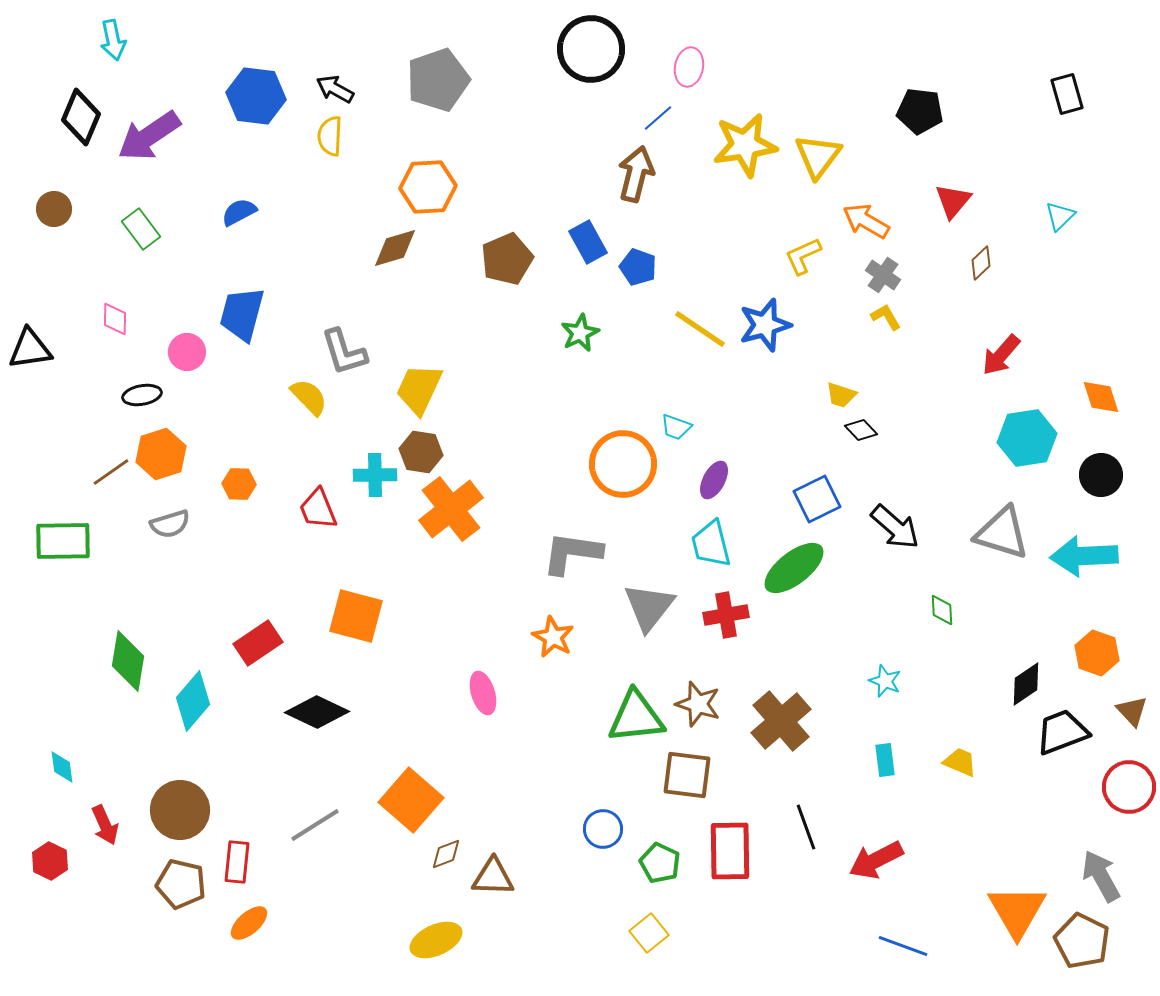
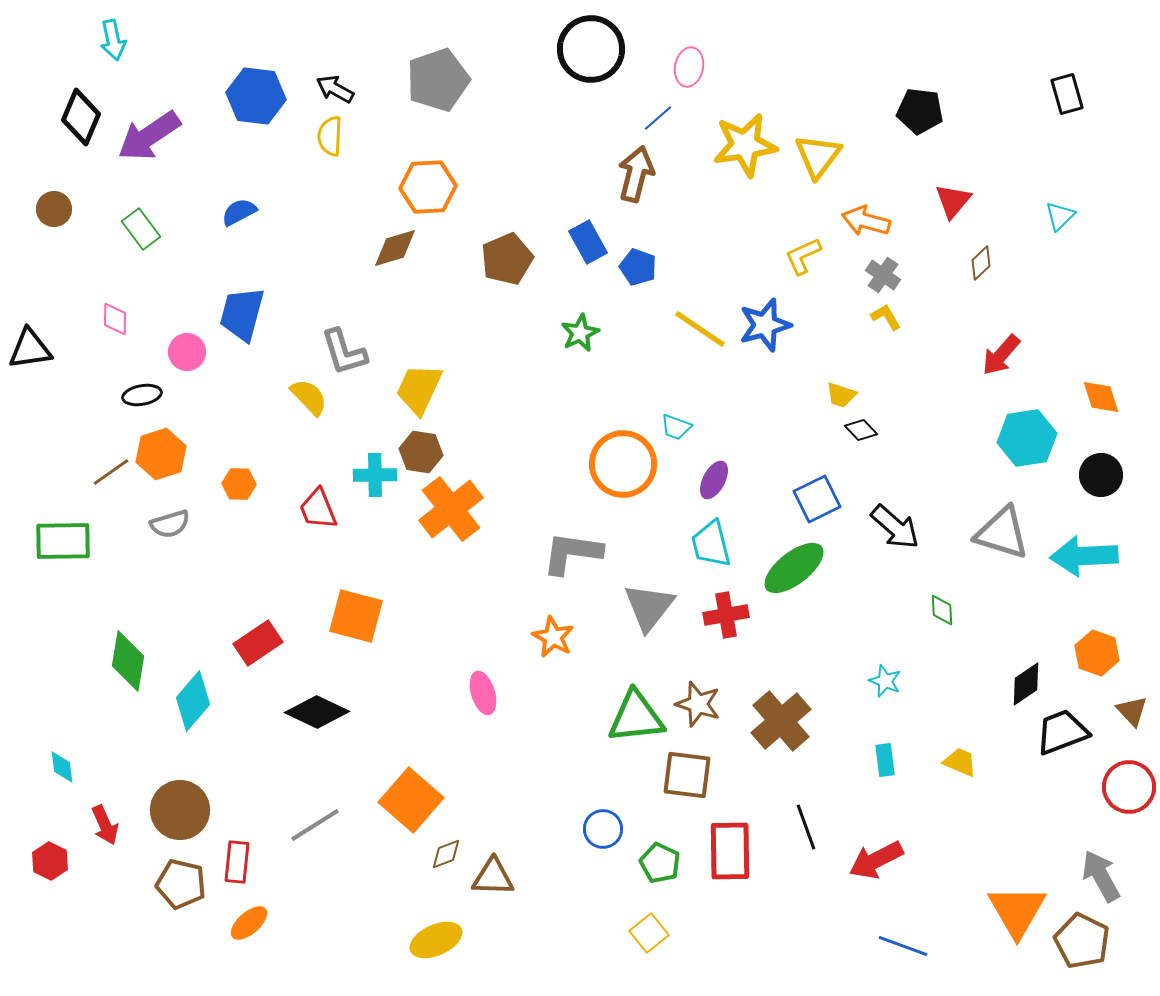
orange arrow at (866, 221): rotated 15 degrees counterclockwise
